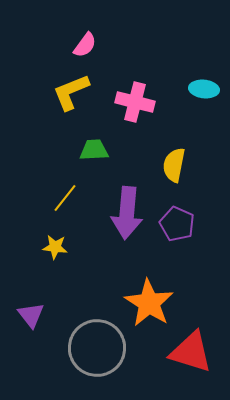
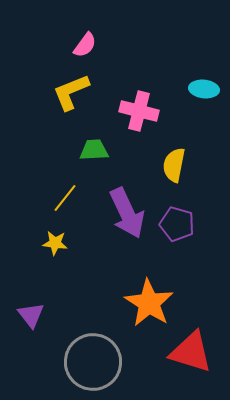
pink cross: moved 4 px right, 9 px down
purple arrow: rotated 30 degrees counterclockwise
purple pentagon: rotated 8 degrees counterclockwise
yellow star: moved 4 px up
gray circle: moved 4 px left, 14 px down
